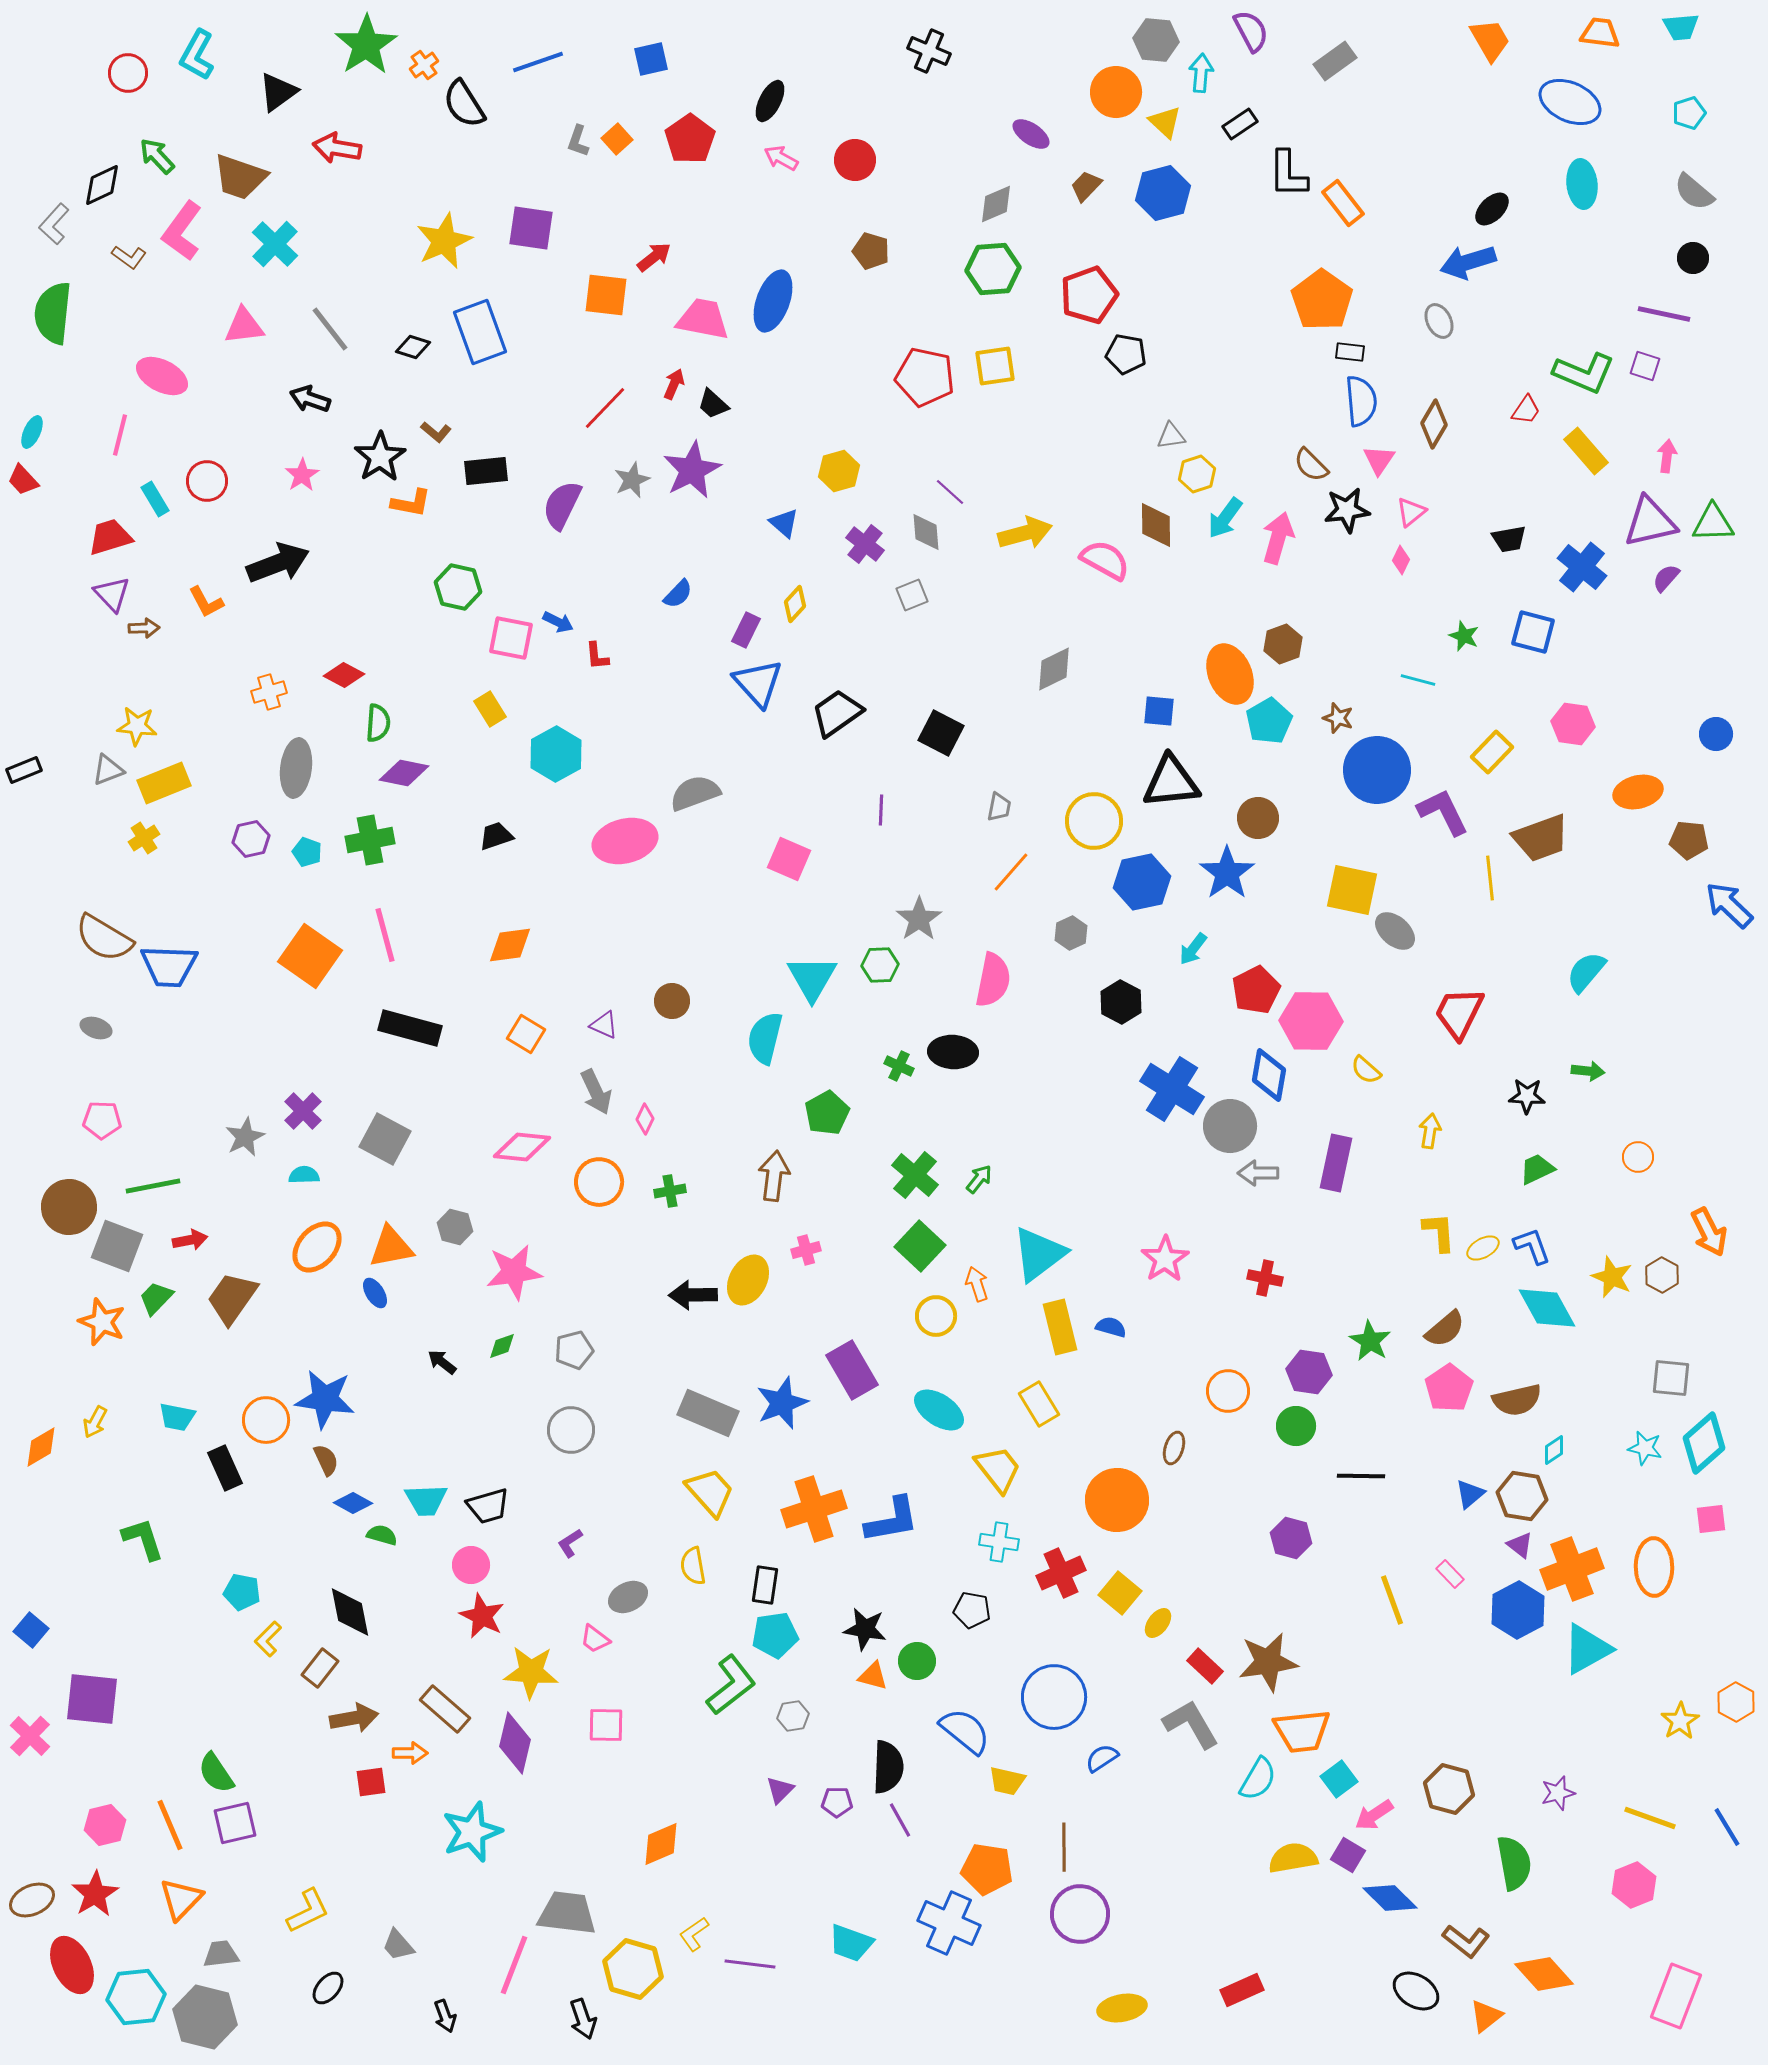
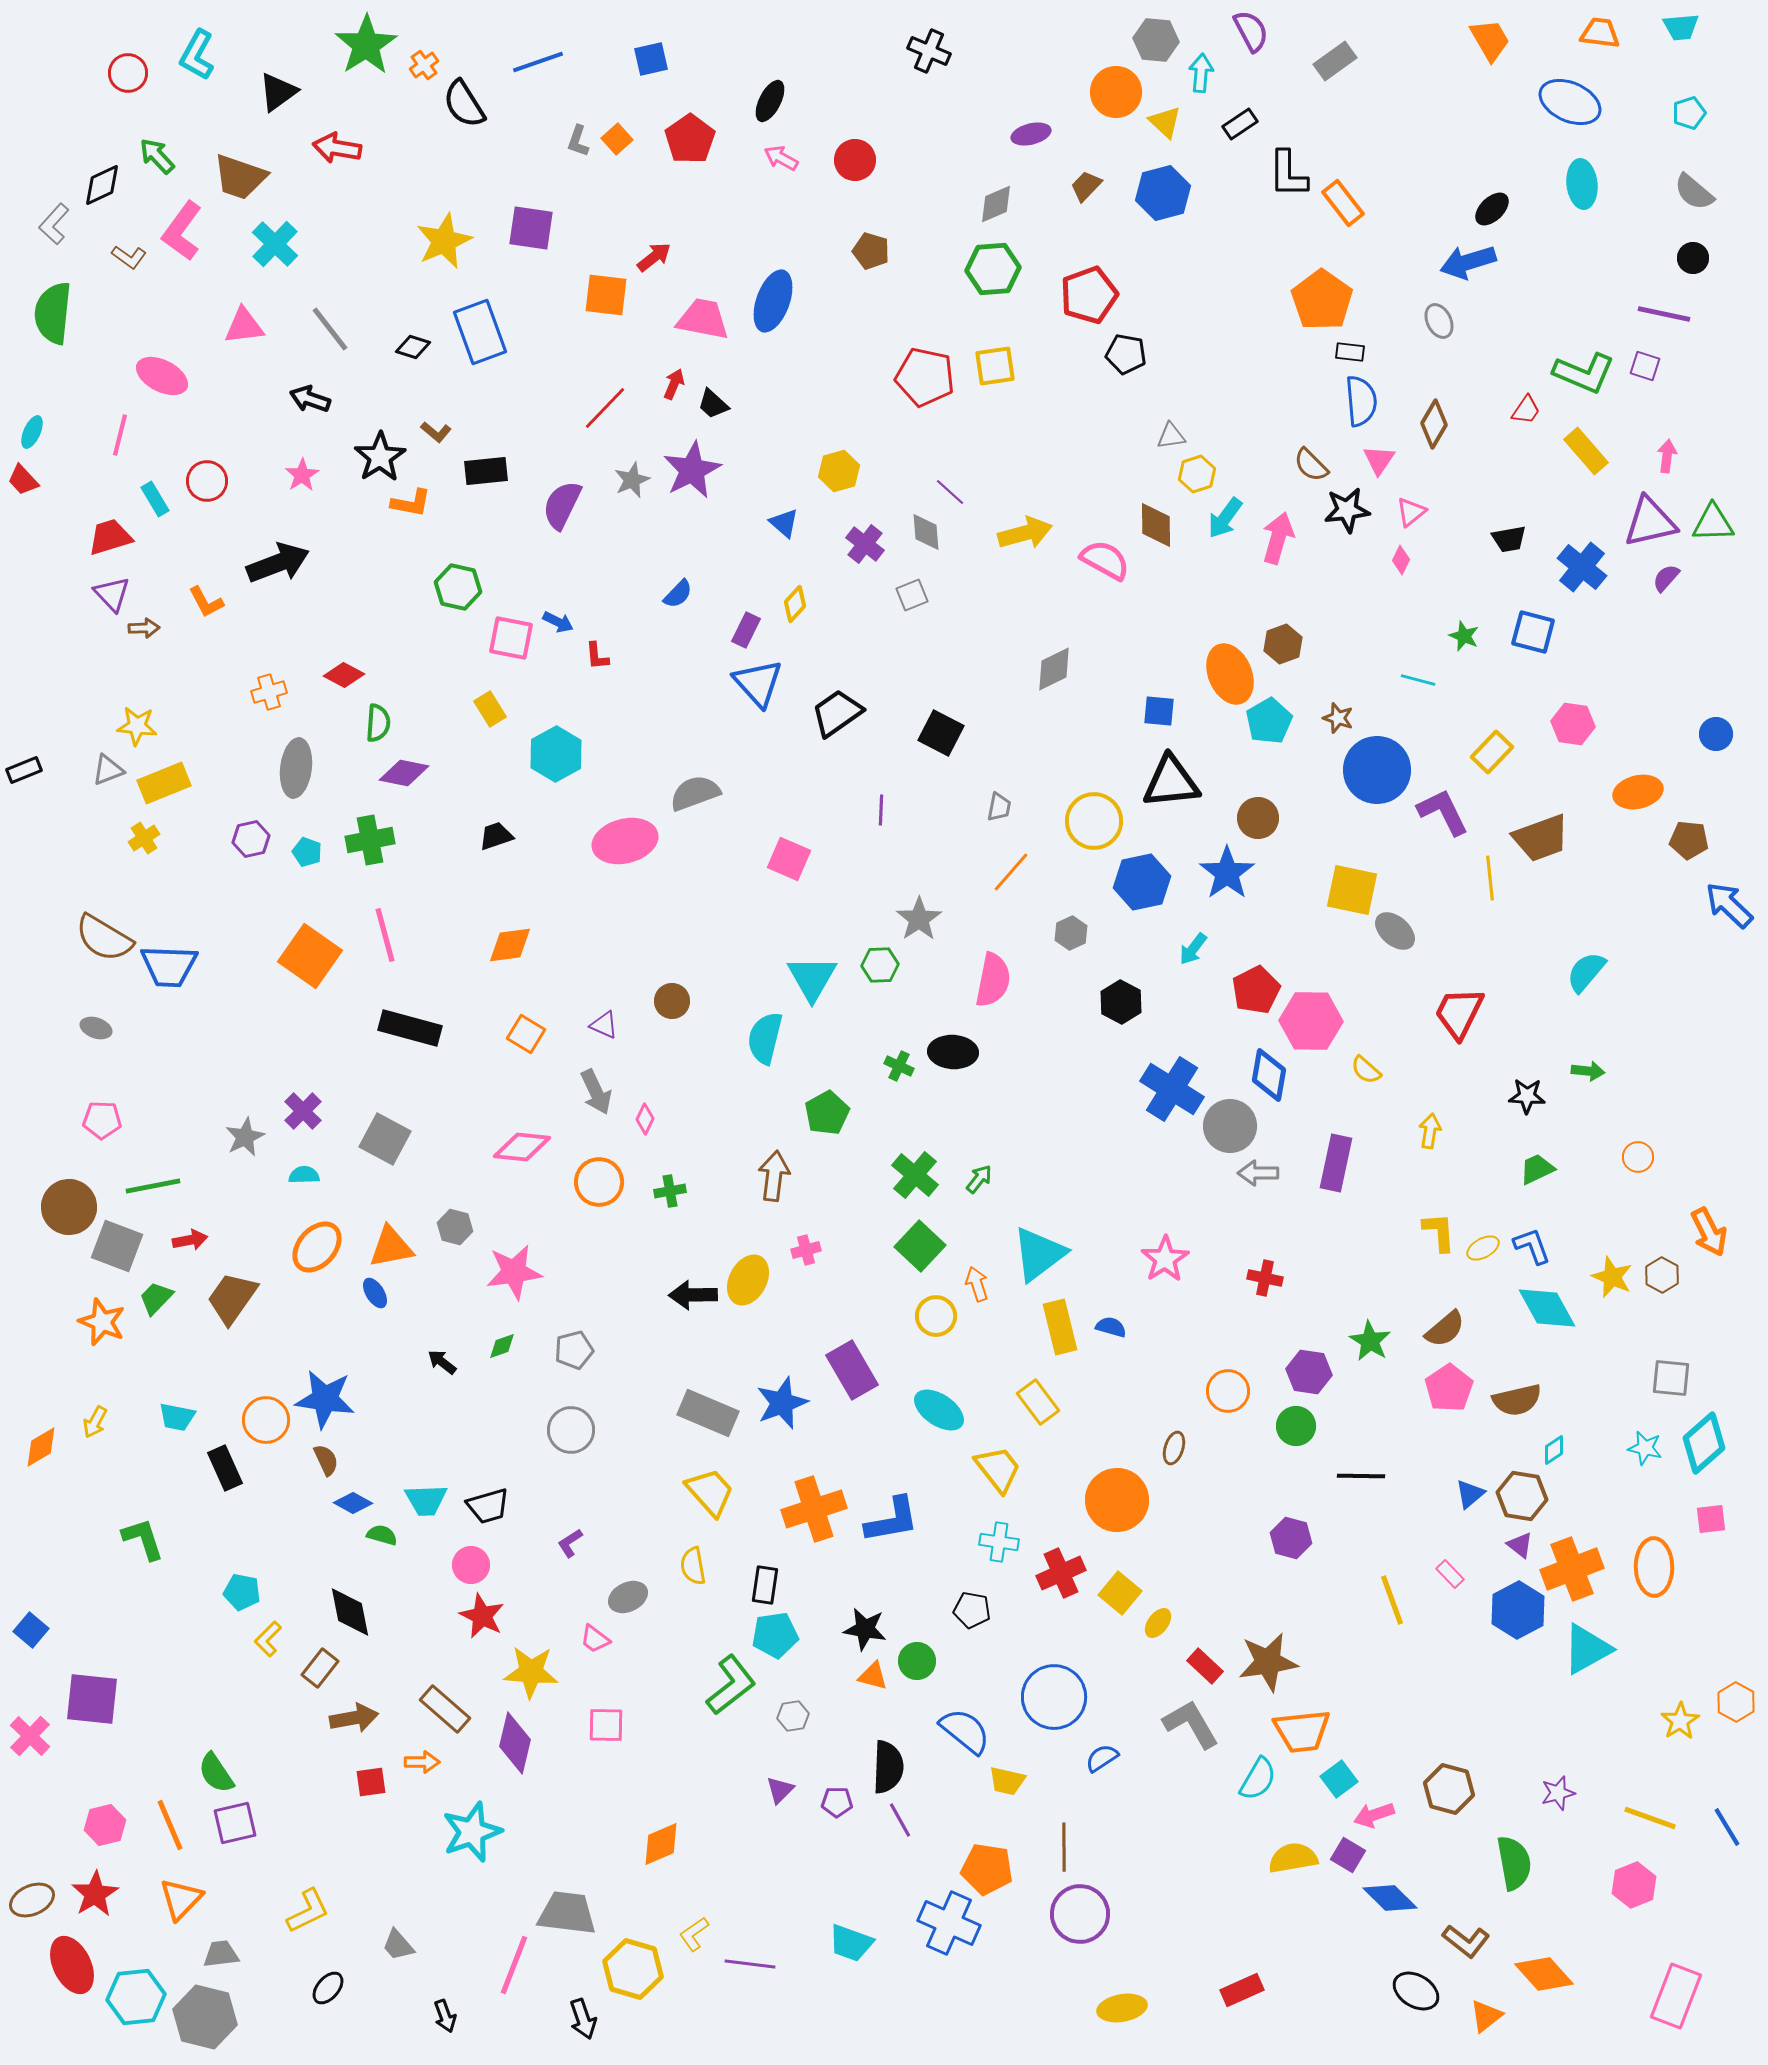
purple ellipse at (1031, 134): rotated 48 degrees counterclockwise
yellow rectangle at (1039, 1404): moved 1 px left, 2 px up; rotated 6 degrees counterclockwise
orange arrow at (410, 1753): moved 12 px right, 9 px down
pink arrow at (1374, 1815): rotated 15 degrees clockwise
